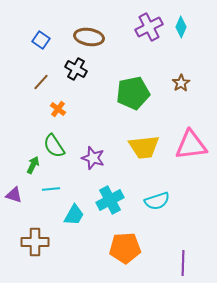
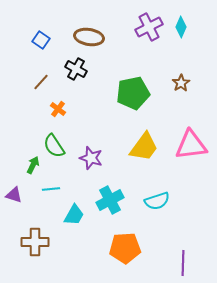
yellow trapezoid: rotated 48 degrees counterclockwise
purple star: moved 2 px left
